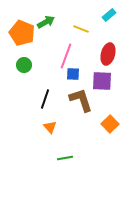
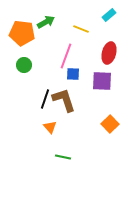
orange pentagon: rotated 15 degrees counterclockwise
red ellipse: moved 1 px right, 1 px up
brown L-shape: moved 17 px left
green line: moved 2 px left, 1 px up; rotated 21 degrees clockwise
